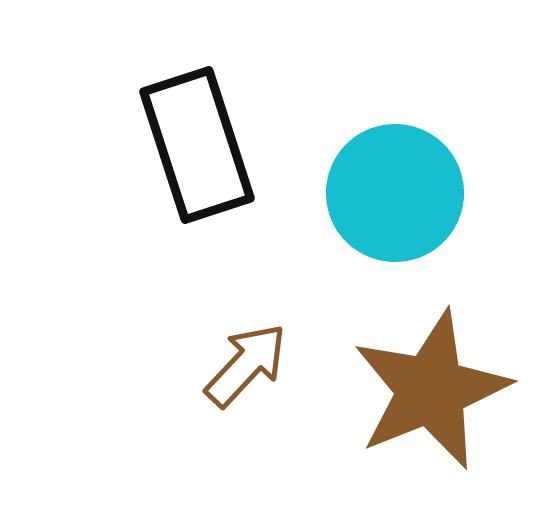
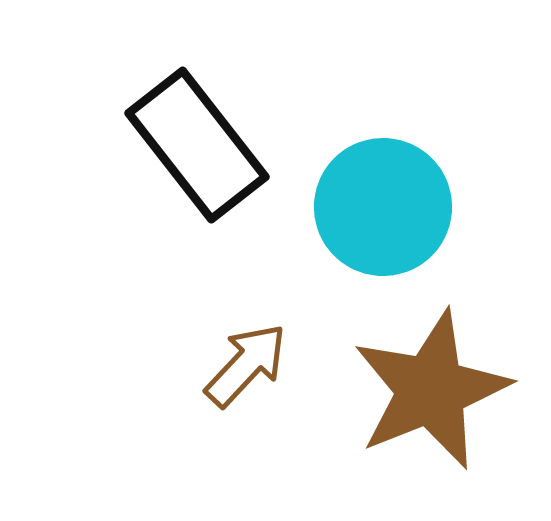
black rectangle: rotated 20 degrees counterclockwise
cyan circle: moved 12 px left, 14 px down
